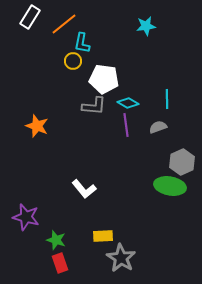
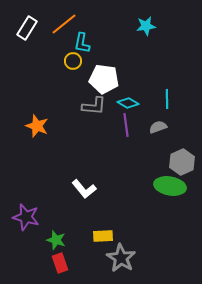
white rectangle: moved 3 px left, 11 px down
